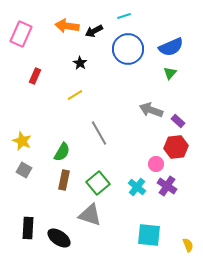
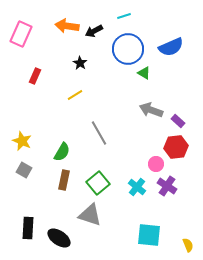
green triangle: moved 26 px left; rotated 40 degrees counterclockwise
